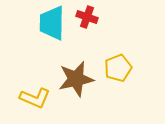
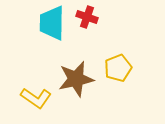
yellow L-shape: moved 1 px right; rotated 12 degrees clockwise
